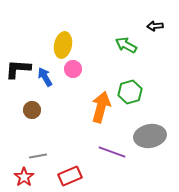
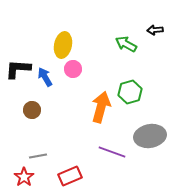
black arrow: moved 4 px down
green arrow: moved 1 px up
